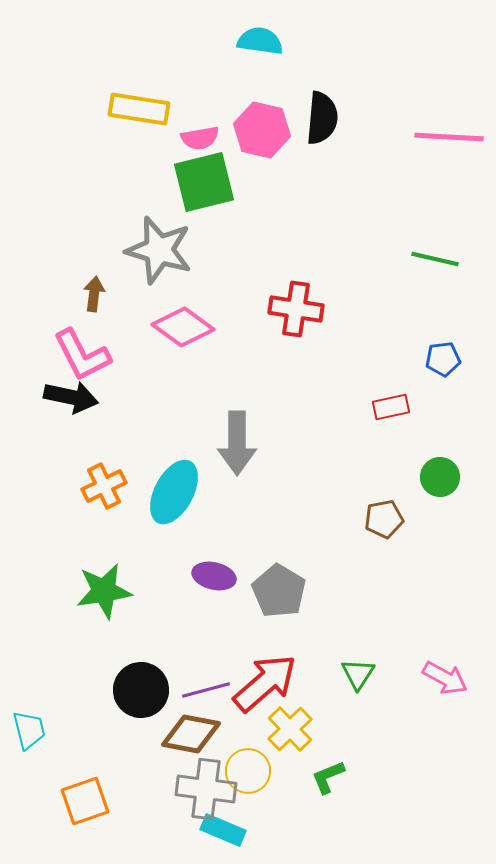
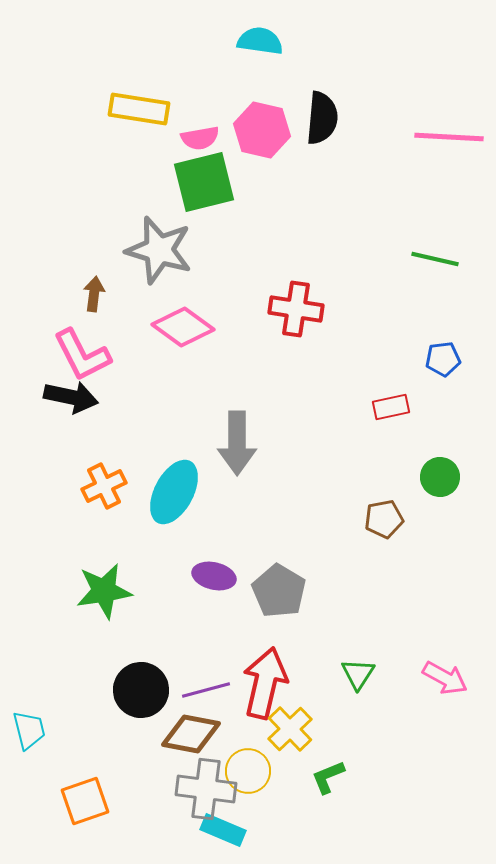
red arrow: rotated 36 degrees counterclockwise
